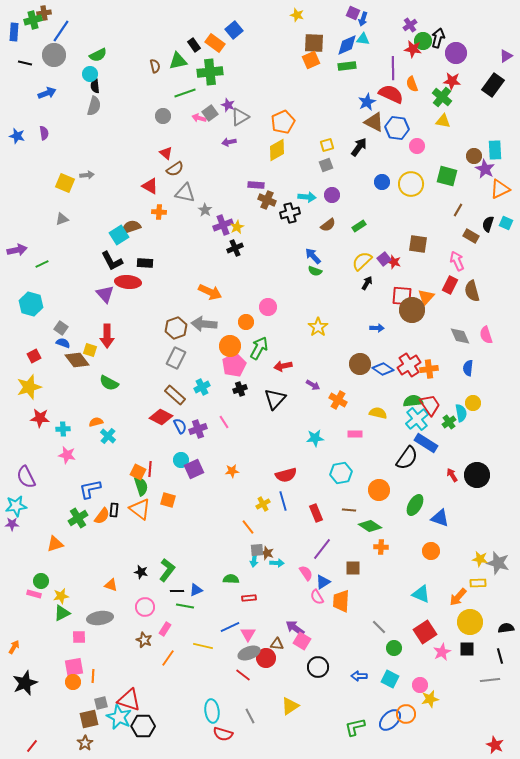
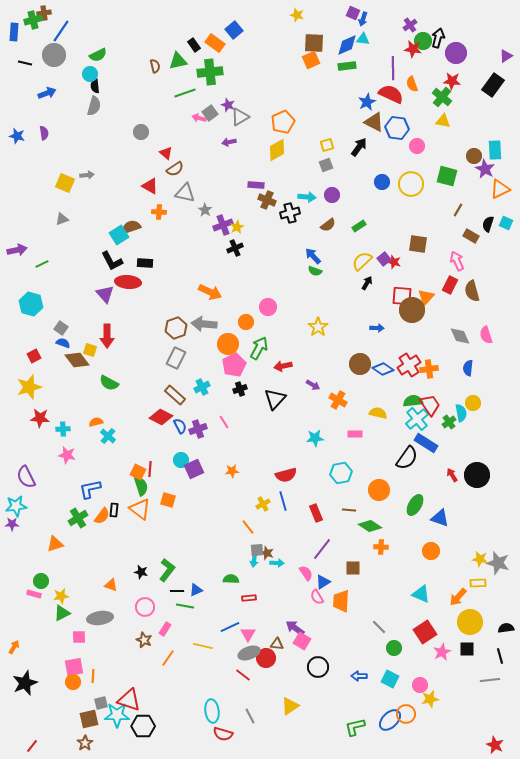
gray circle at (163, 116): moved 22 px left, 16 px down
orange circle at (230, 346): moved 2 px left, 2 px up
cyan star at (119, 717): moved 2 px left, 2 px up; rotated 25 degrees counterclockwise
